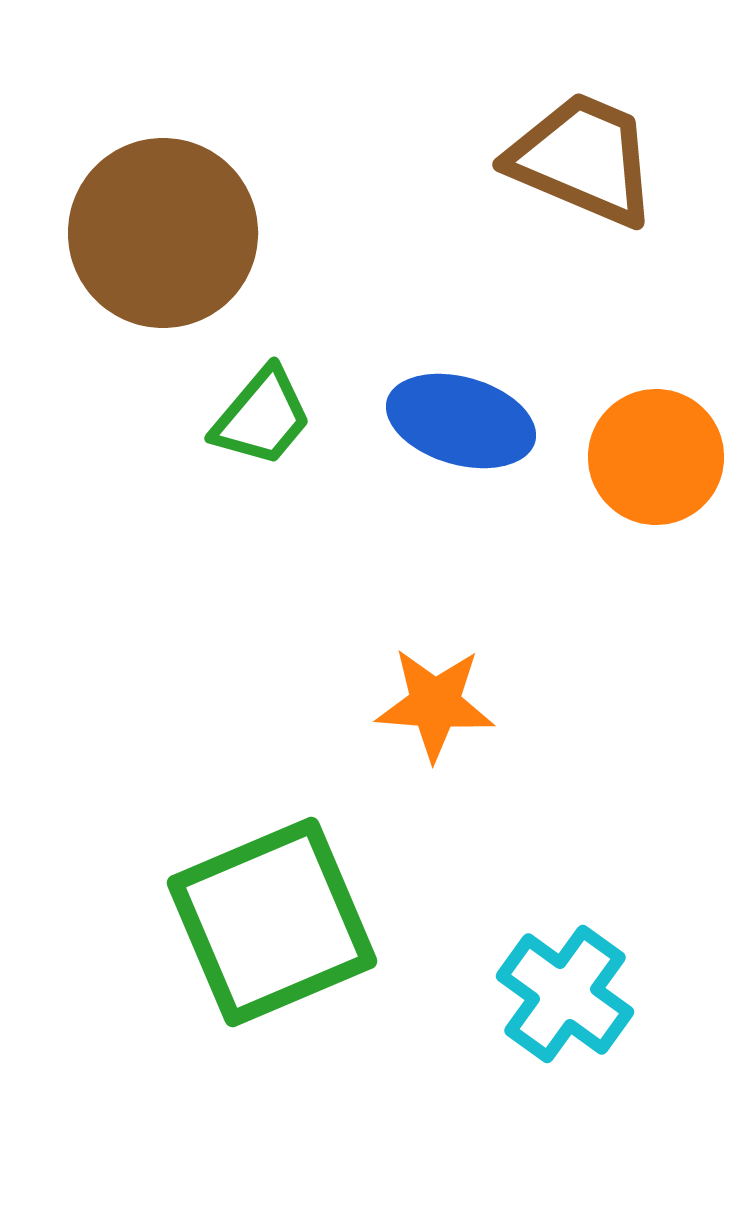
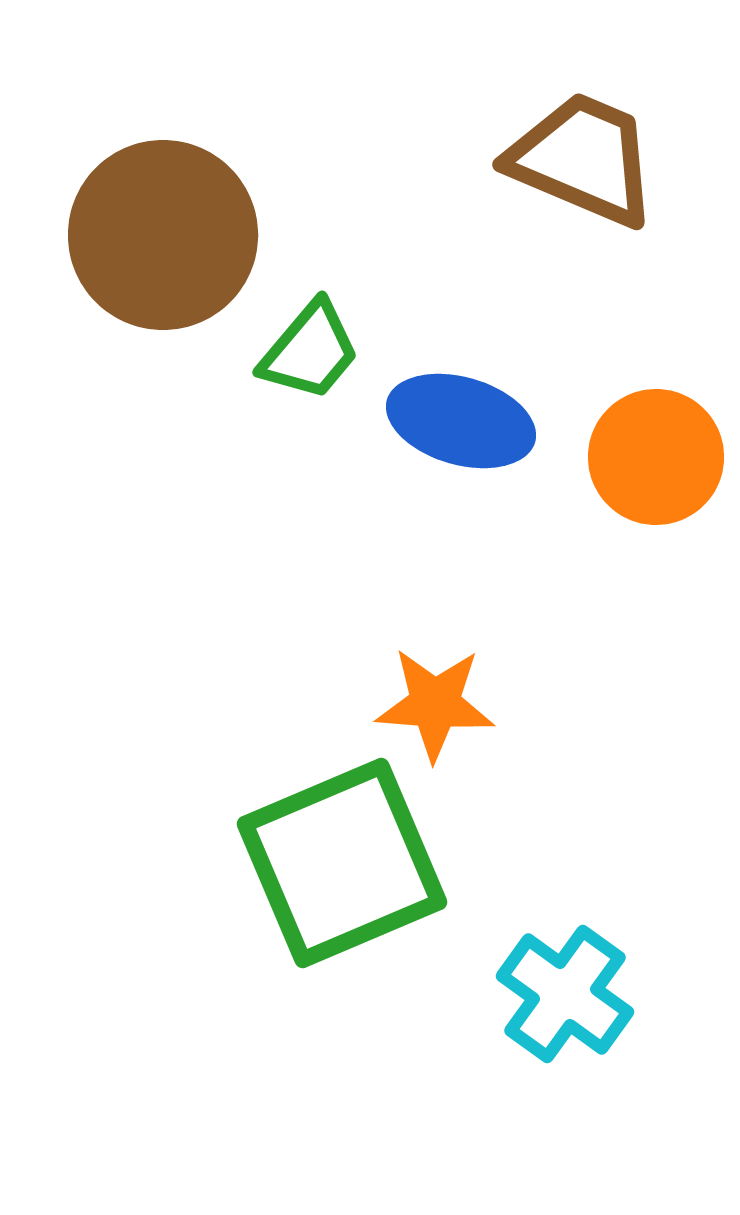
brown circle: moved 2 px down
green trapezoid: moved 48 px right, 66 px up
green square: moved 70 px right, 59 px up
